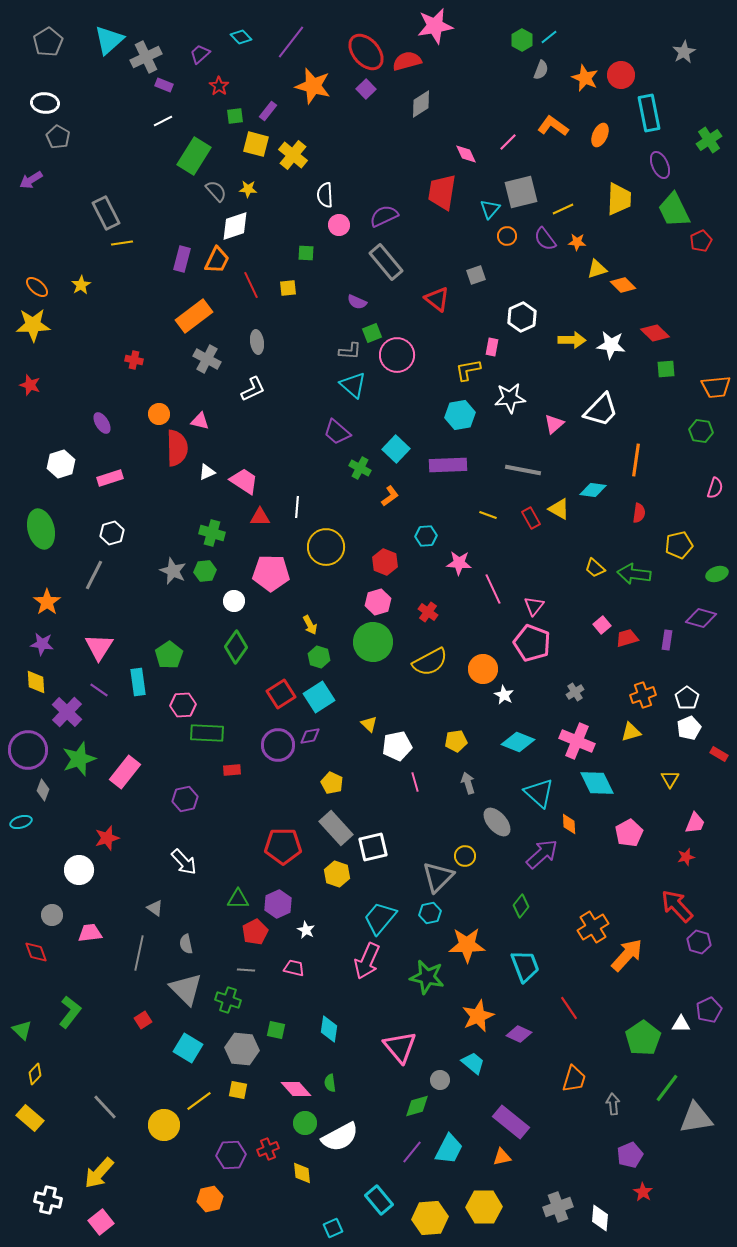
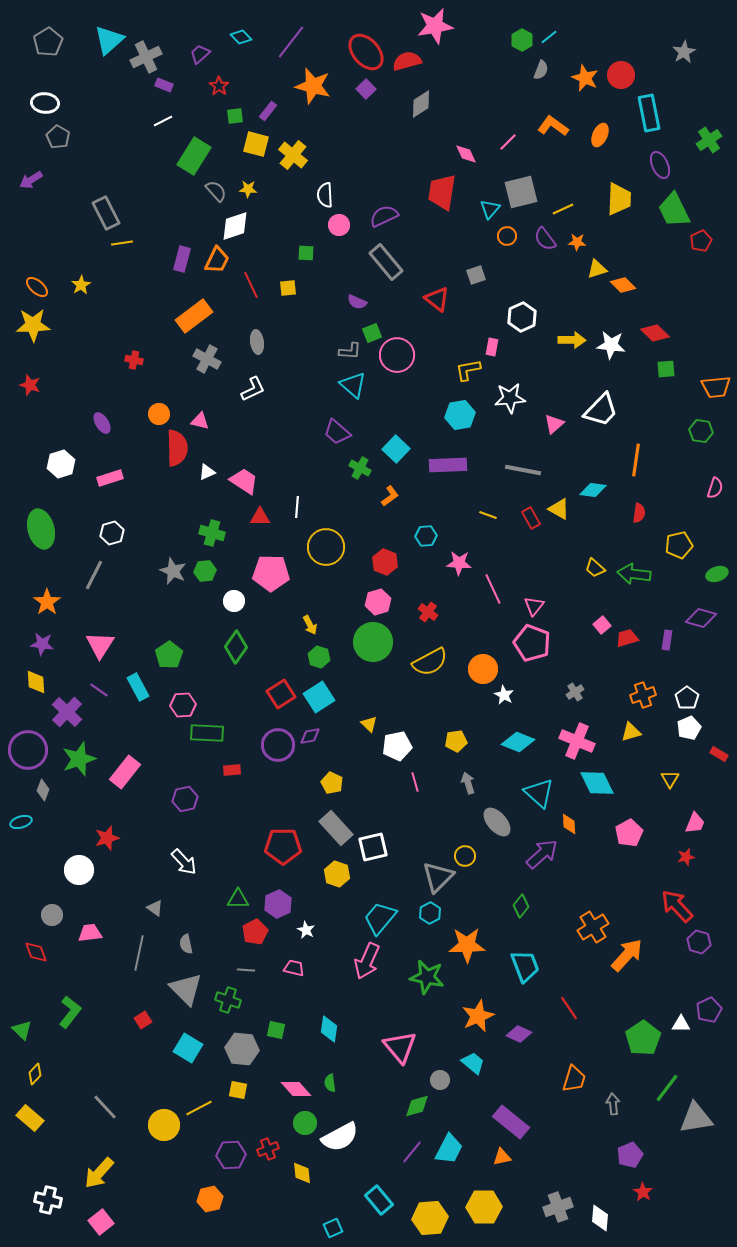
pink triangle at (99, 647): moved 1 px right, 2 px up
cyan rectangle at (138, 682): moved 5 px down; rotated 20 degrees counterclockwise
cyan hexagon at (430, 913): rotated 15 degrees counterclockwise
yellow line at (199, 1101): moved 7 px down; rotated 8 degrees clockwise
